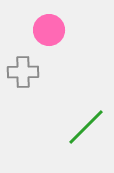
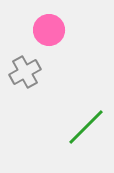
gray cross: moved 2 px right; rotated 28 degrees counterclockwise
